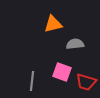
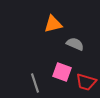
gray semicircle: rotated 30 degrees clockwise
gray line: moved 3 px right, 2 px down; rotated 24 degrees counterclockwise
